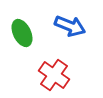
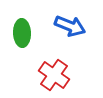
green ellipse: rotated 24 degrees clockwise
